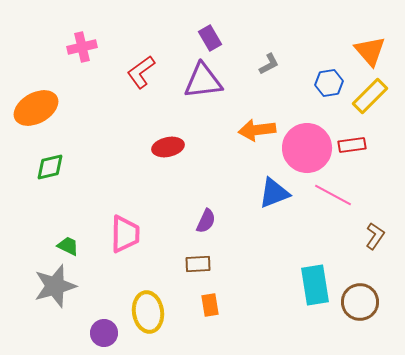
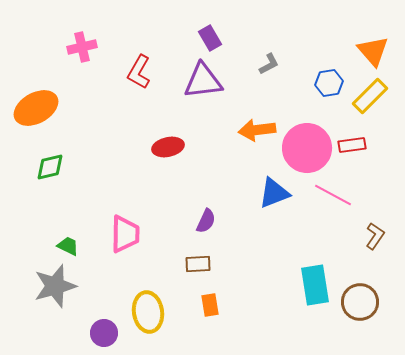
orange triangle: moved 3 px right
red L-shape: moved 2 px left; rotated 24 degrees counterclockwise
